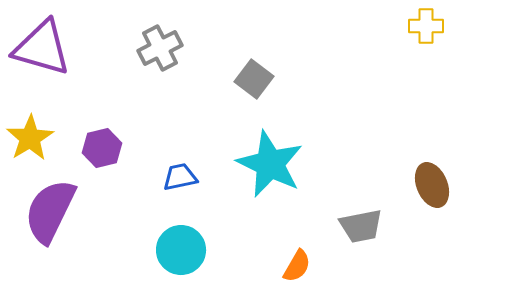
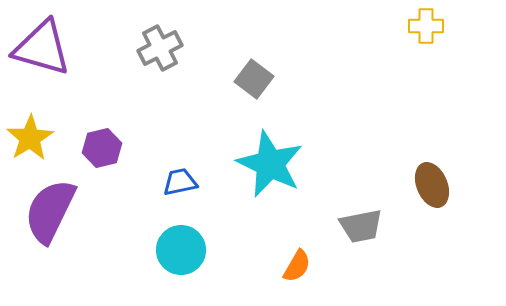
blue trapezoid: moved 5 px down
